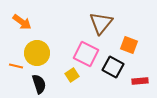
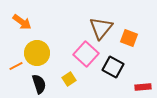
brown triangle: moved 5 px down
orange square: moved 7 px up
pink square: rotated 15 degrees clockwise
orange line: rotated 40 degrees counterclockwise
yellow square: moved 3 px left, 4 px down
red rectangle: moved 3 px right, 6 px down
